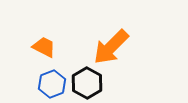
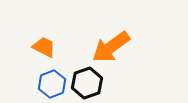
orange arrow: rotated 9 degrees clockwise
black hexagon: rotated 12 degrees clockwise
